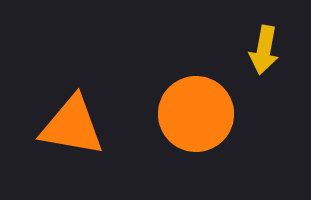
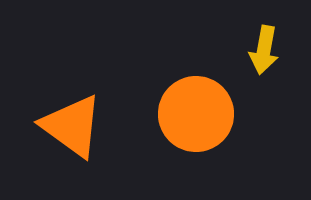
orange triangle: rotated 26 degrees clockwise
